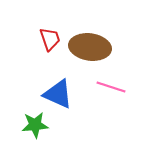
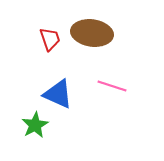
brown ellipse: moved 2 px right, 14 px up
pink line: moved 1 px right, 1 px up
green star: rotated 24 degrees counterclockwise
